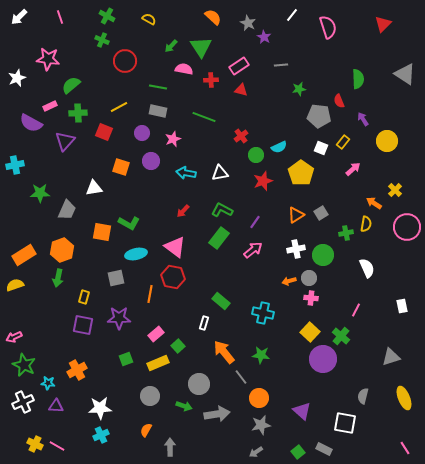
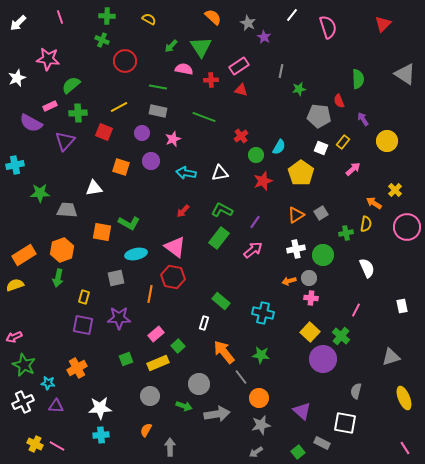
green cross at (107, 16): rotated 28 degrees counterclockwise
white arrow at (19, 17): moved 1 px left, 6 px down
gray line at (281, 65): moved 6 px down; rotated 72 degrees counterclockwise
cyan semicircle at (279, 147): rotated 35 degrees counterclockwise
gray trapezoid at (67, 210): rotated 110 degrees counterclockwise
orange cross at (77, 370): moved 2 px up
gray semicircle at (363, 396): moved 7 px left, 5 px up
cyan cross at (101, 435): rotated 21 degrees clockwise
gray rectangle at (324, 449): moved 2 px left, 6 px up
